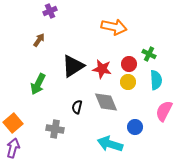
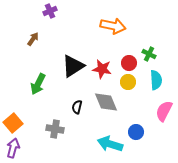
orange arrow: moved 1 px left, 1 px up
brown arrow: moved 6 px left, 1 px up
red circle: moved 1 px up
blue circle: moved 1 px right, 5 px down
